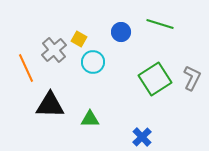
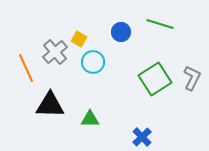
gray cross: moved 1 px right, 2 px down
